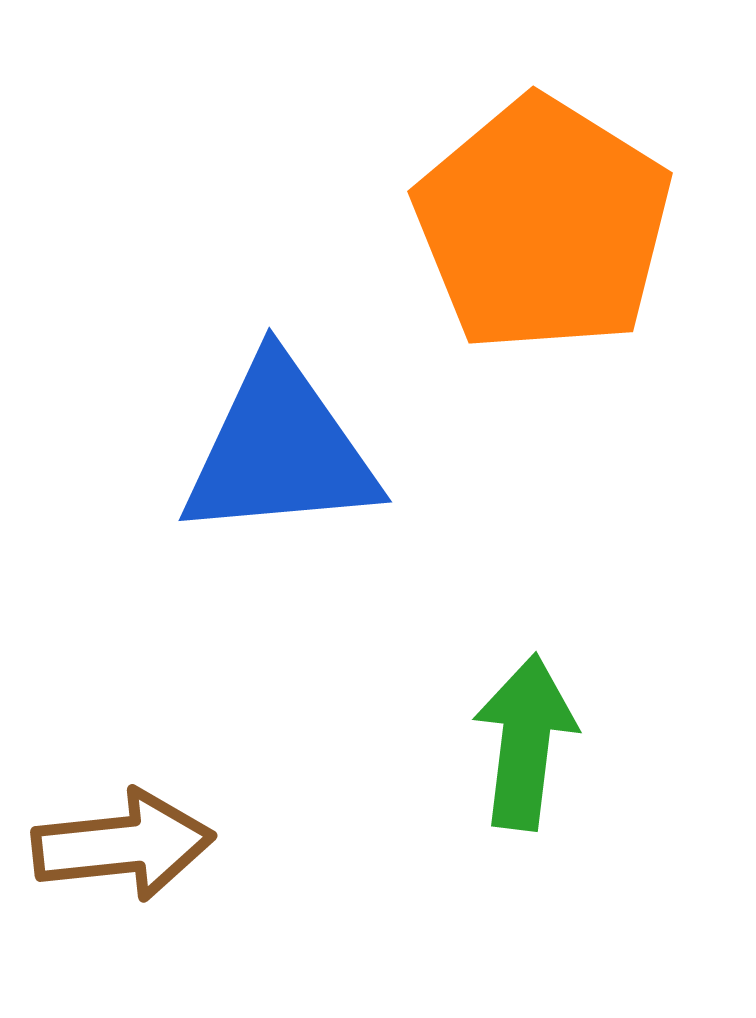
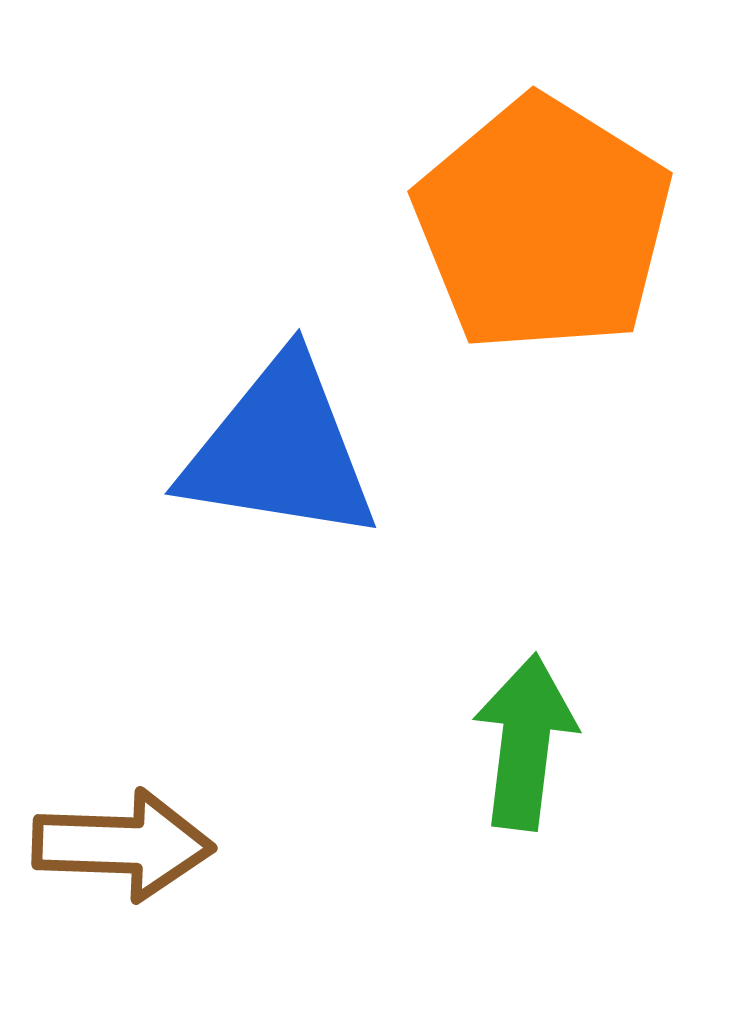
blue triangle: rotated 14 degrees clockwise
brown arrow: rotated 8 degrees clockwise
